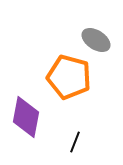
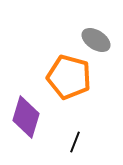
purple diamond: rotated 6 degrees clockwise
